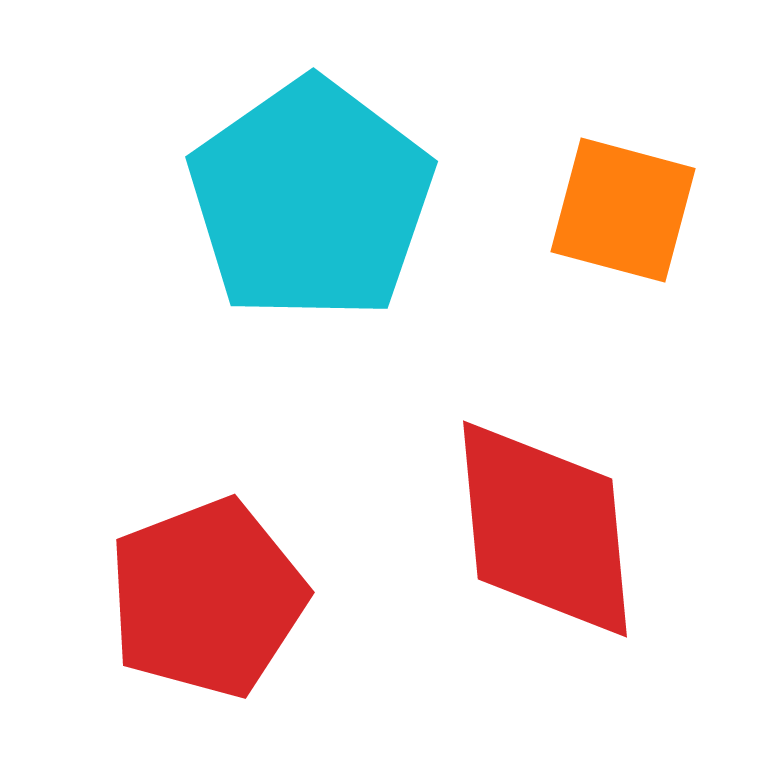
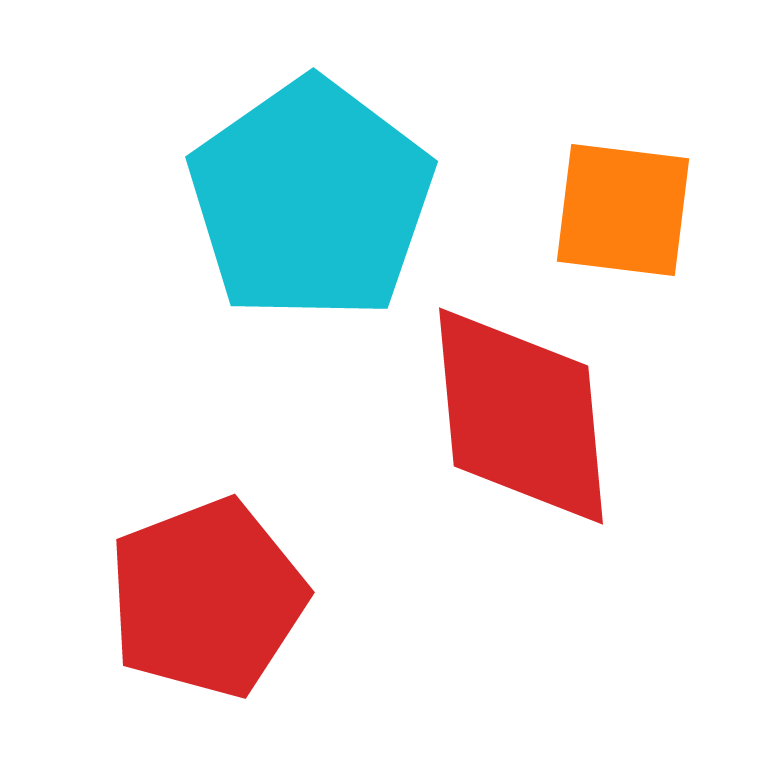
orange square: rotated 8 degrees counterclockwise
red diamond: moved 24 px left, 113 px up
